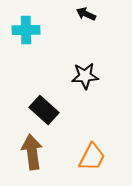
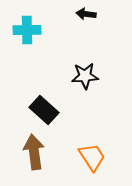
black arrow: rotated 18 degrees counterclockwise
cyan cross: moved 1 px right
brown arrow: moved 2 px right
orange trapezoid: rotated 60 degrees counterclockwise
